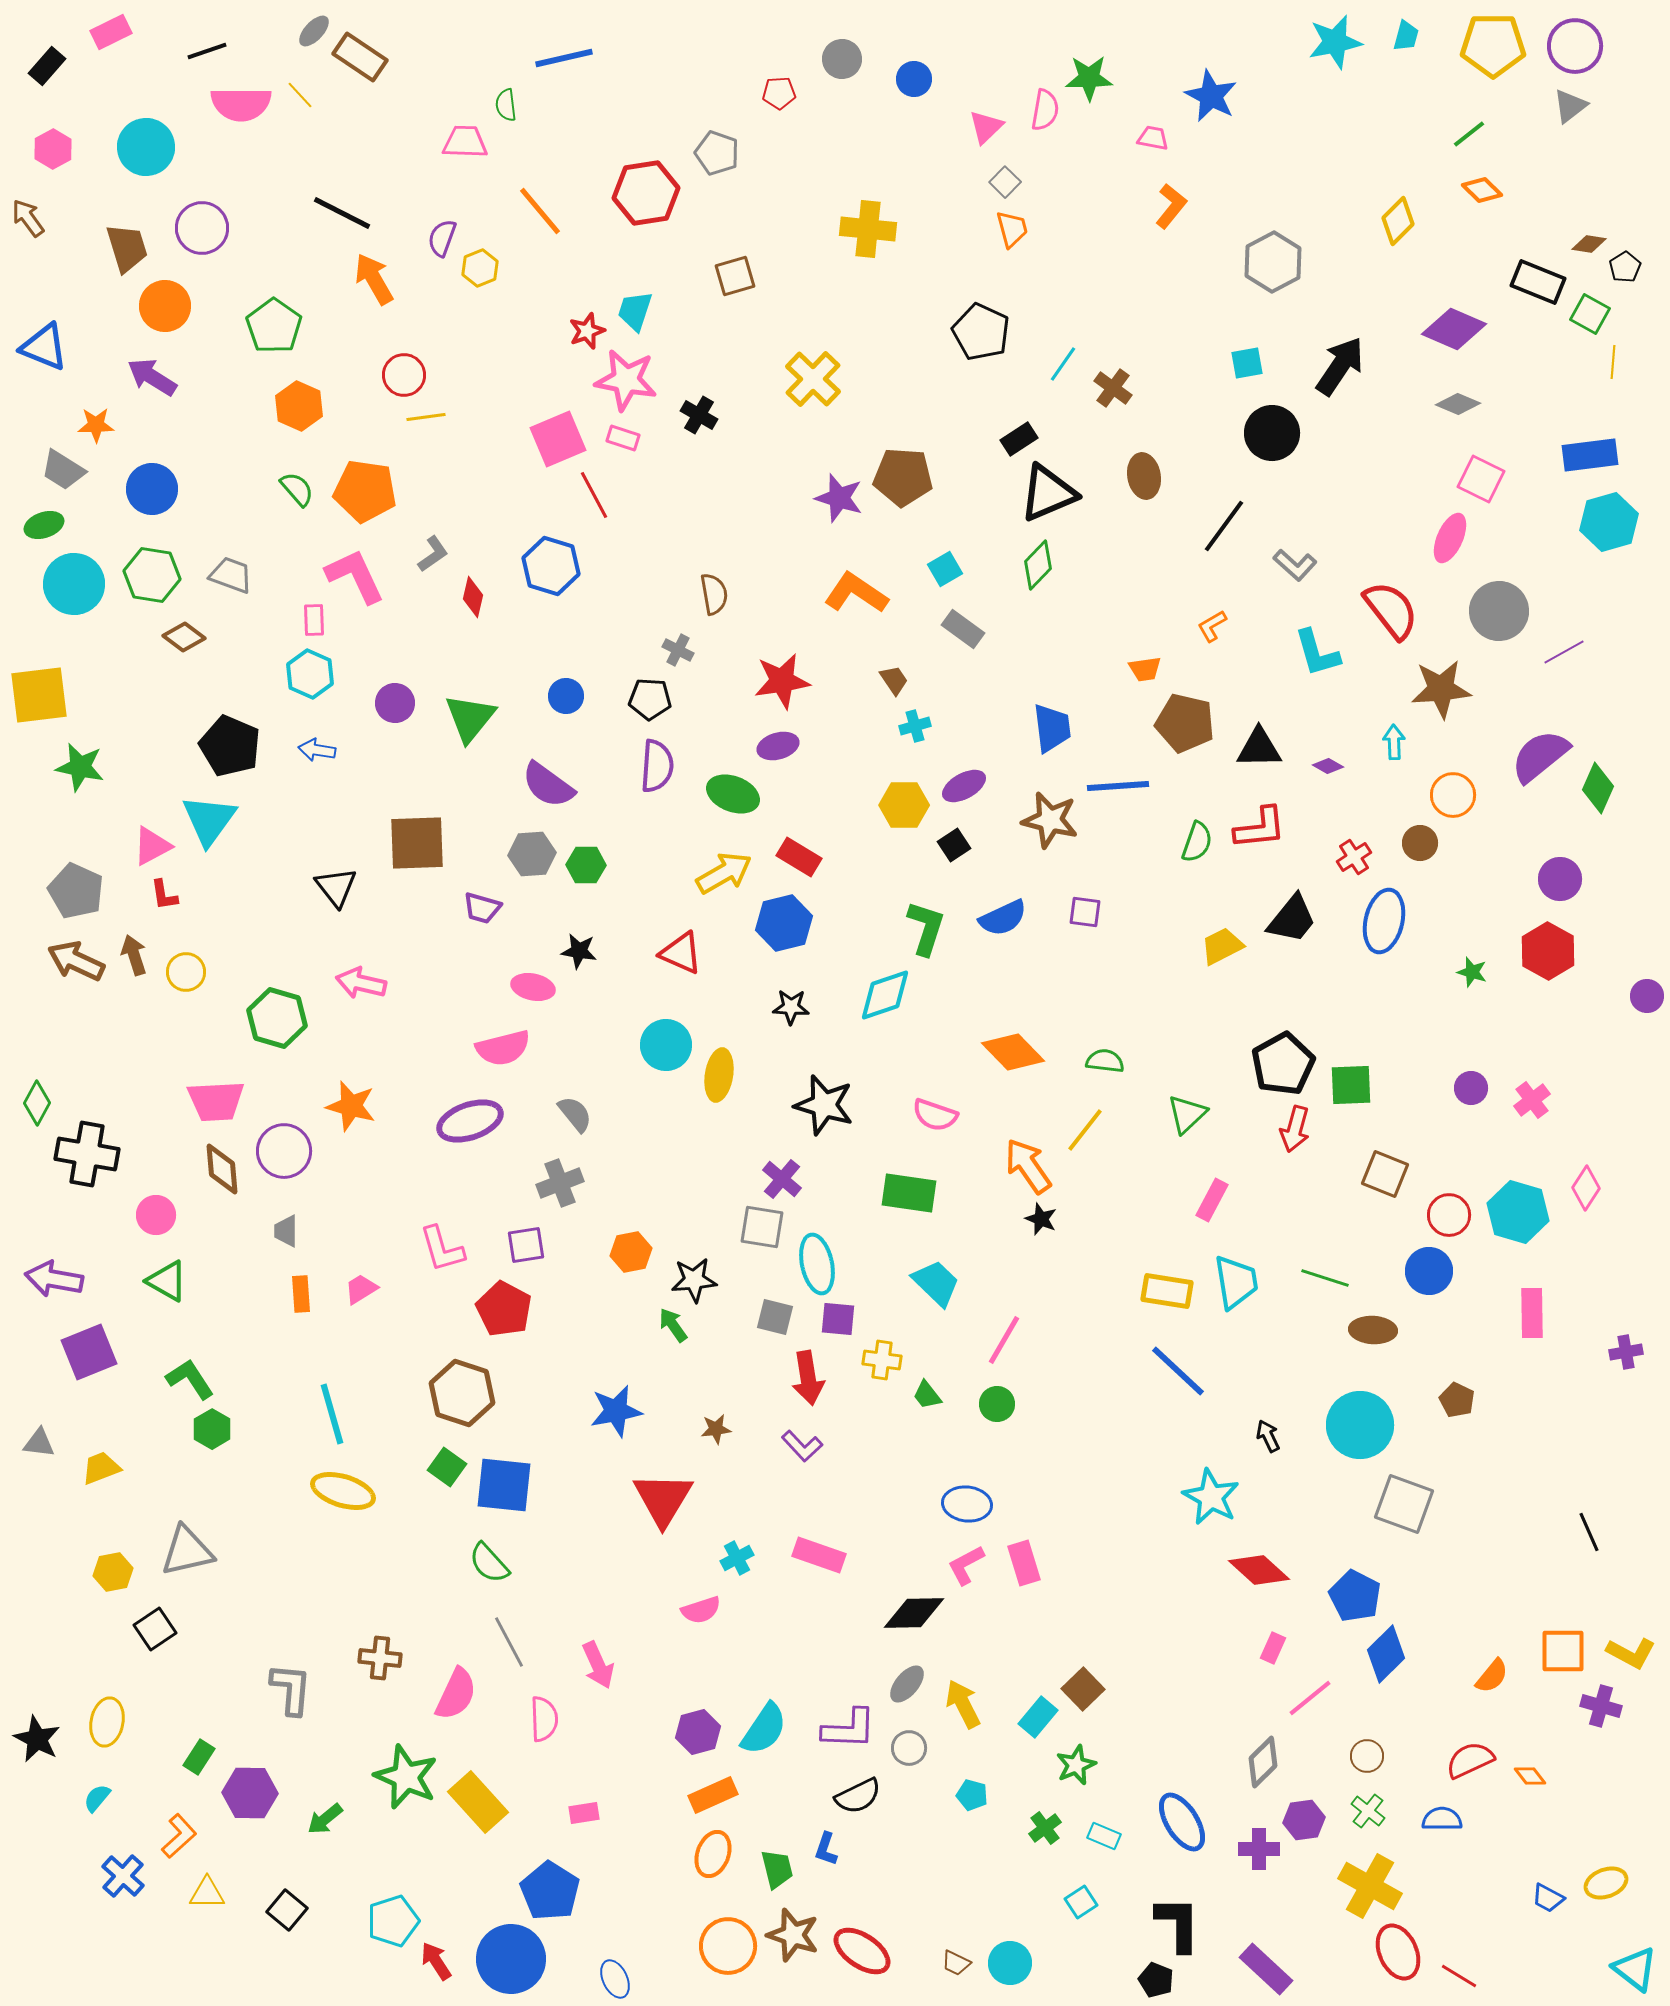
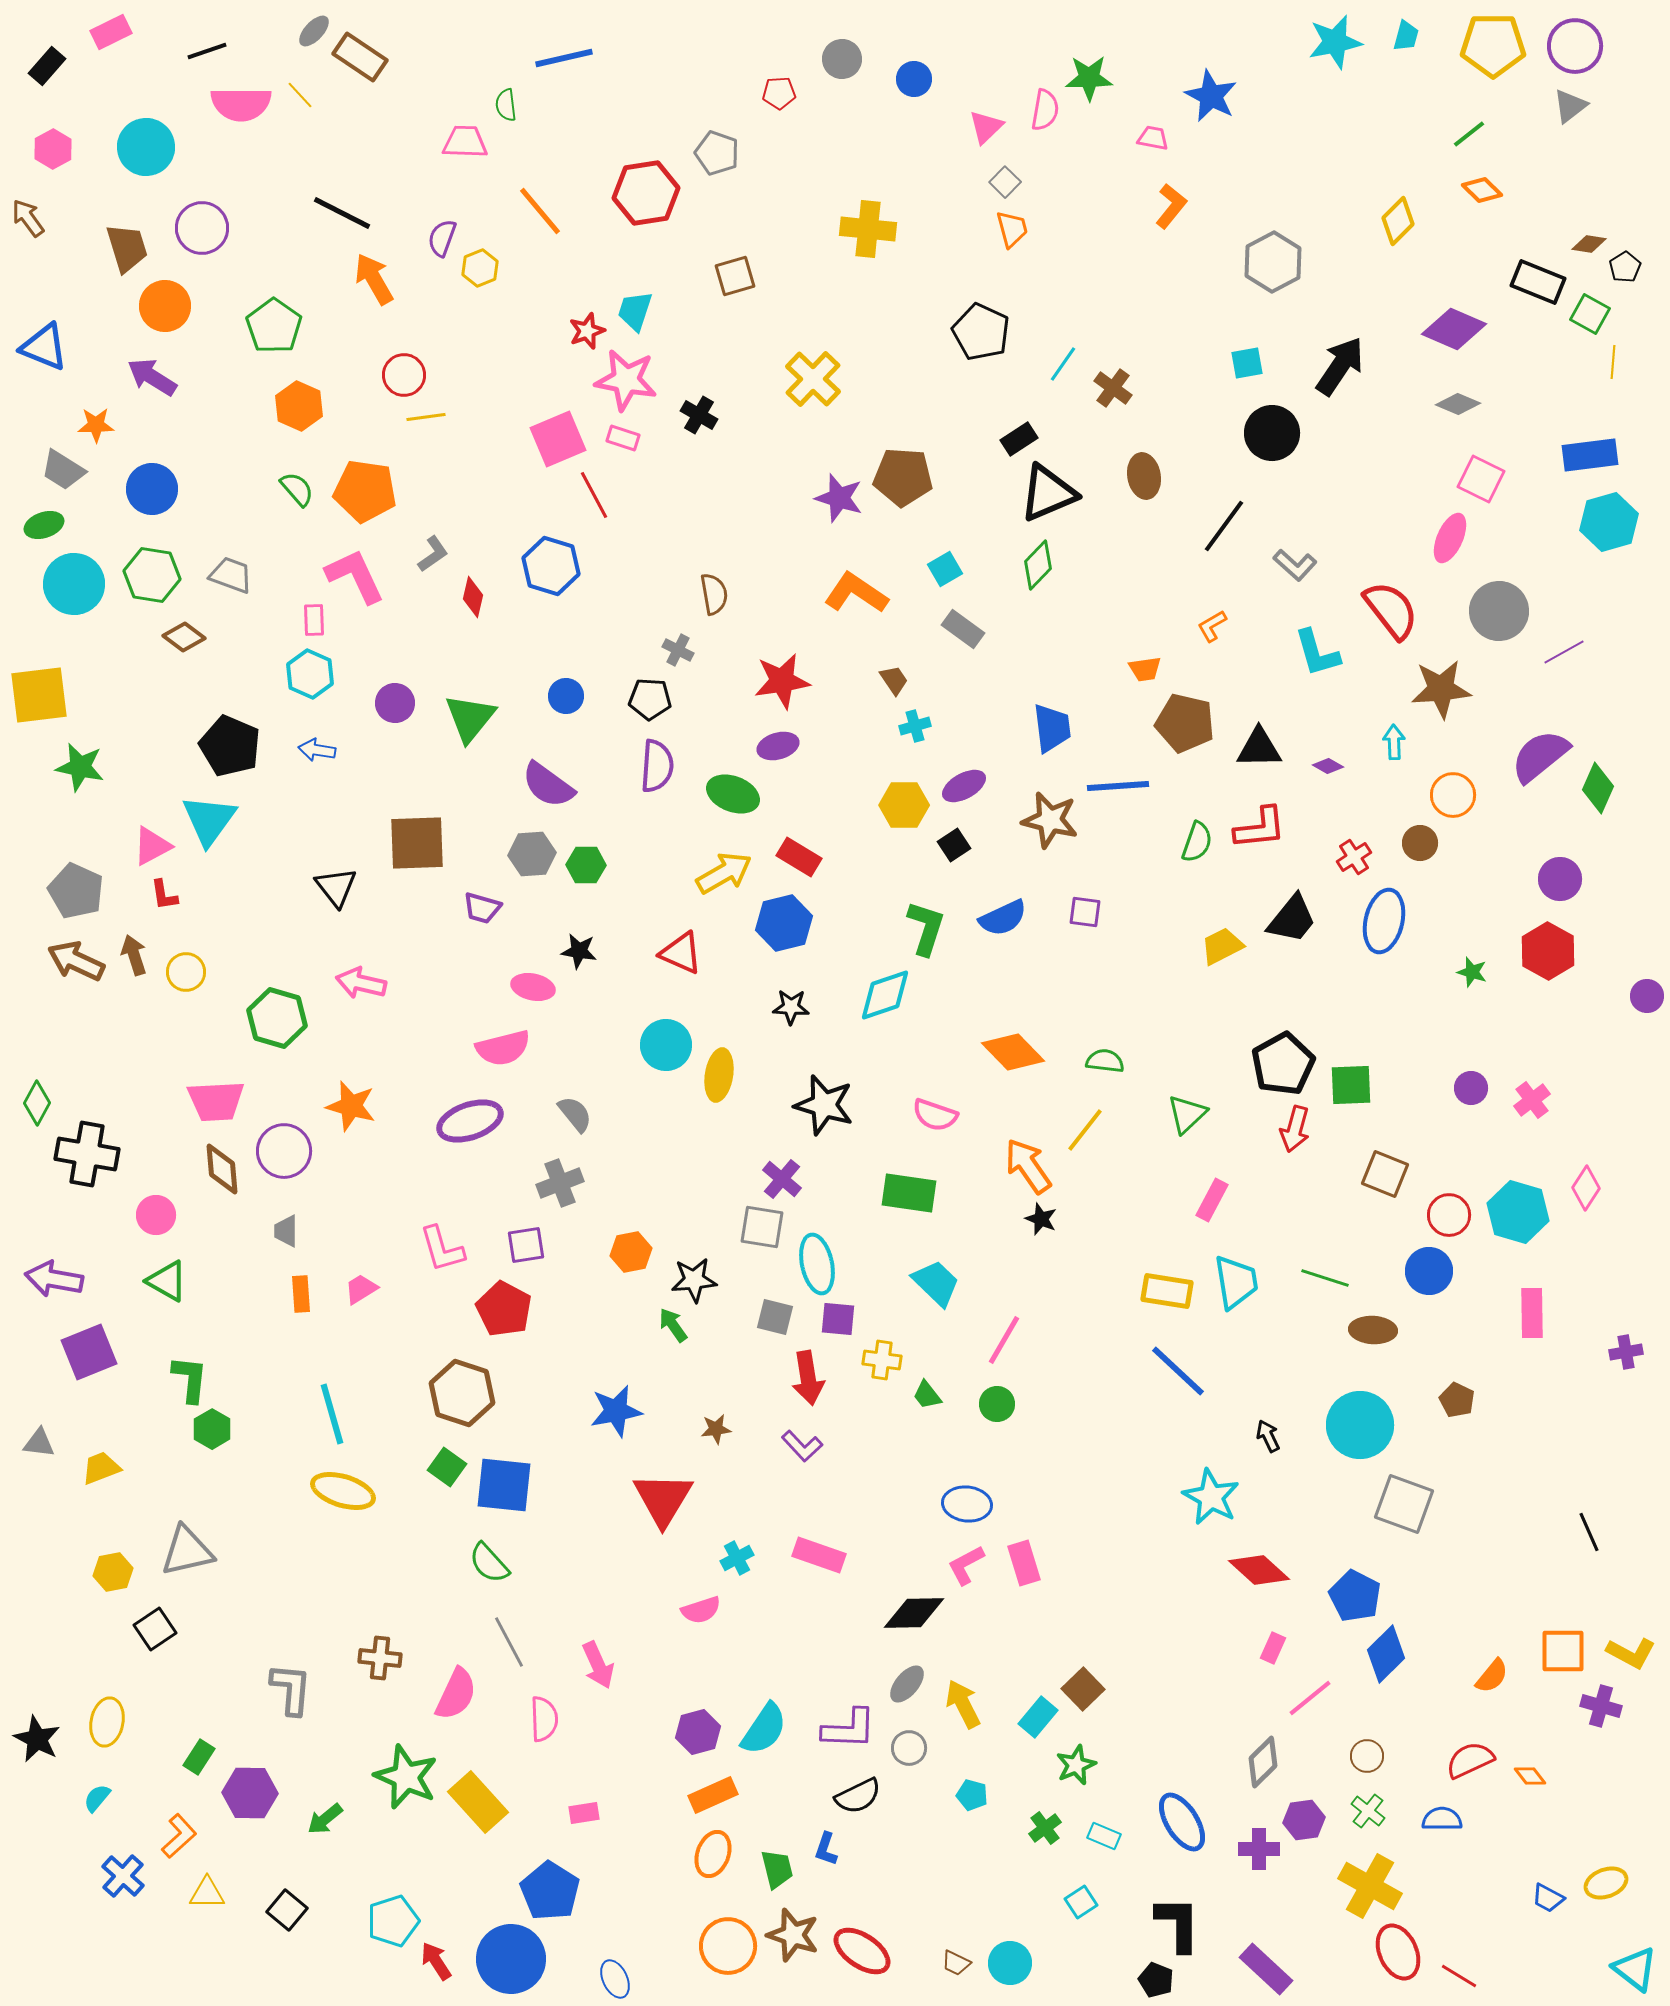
green L-shape at (190, 1379): rotated 39 degrees clockwise
